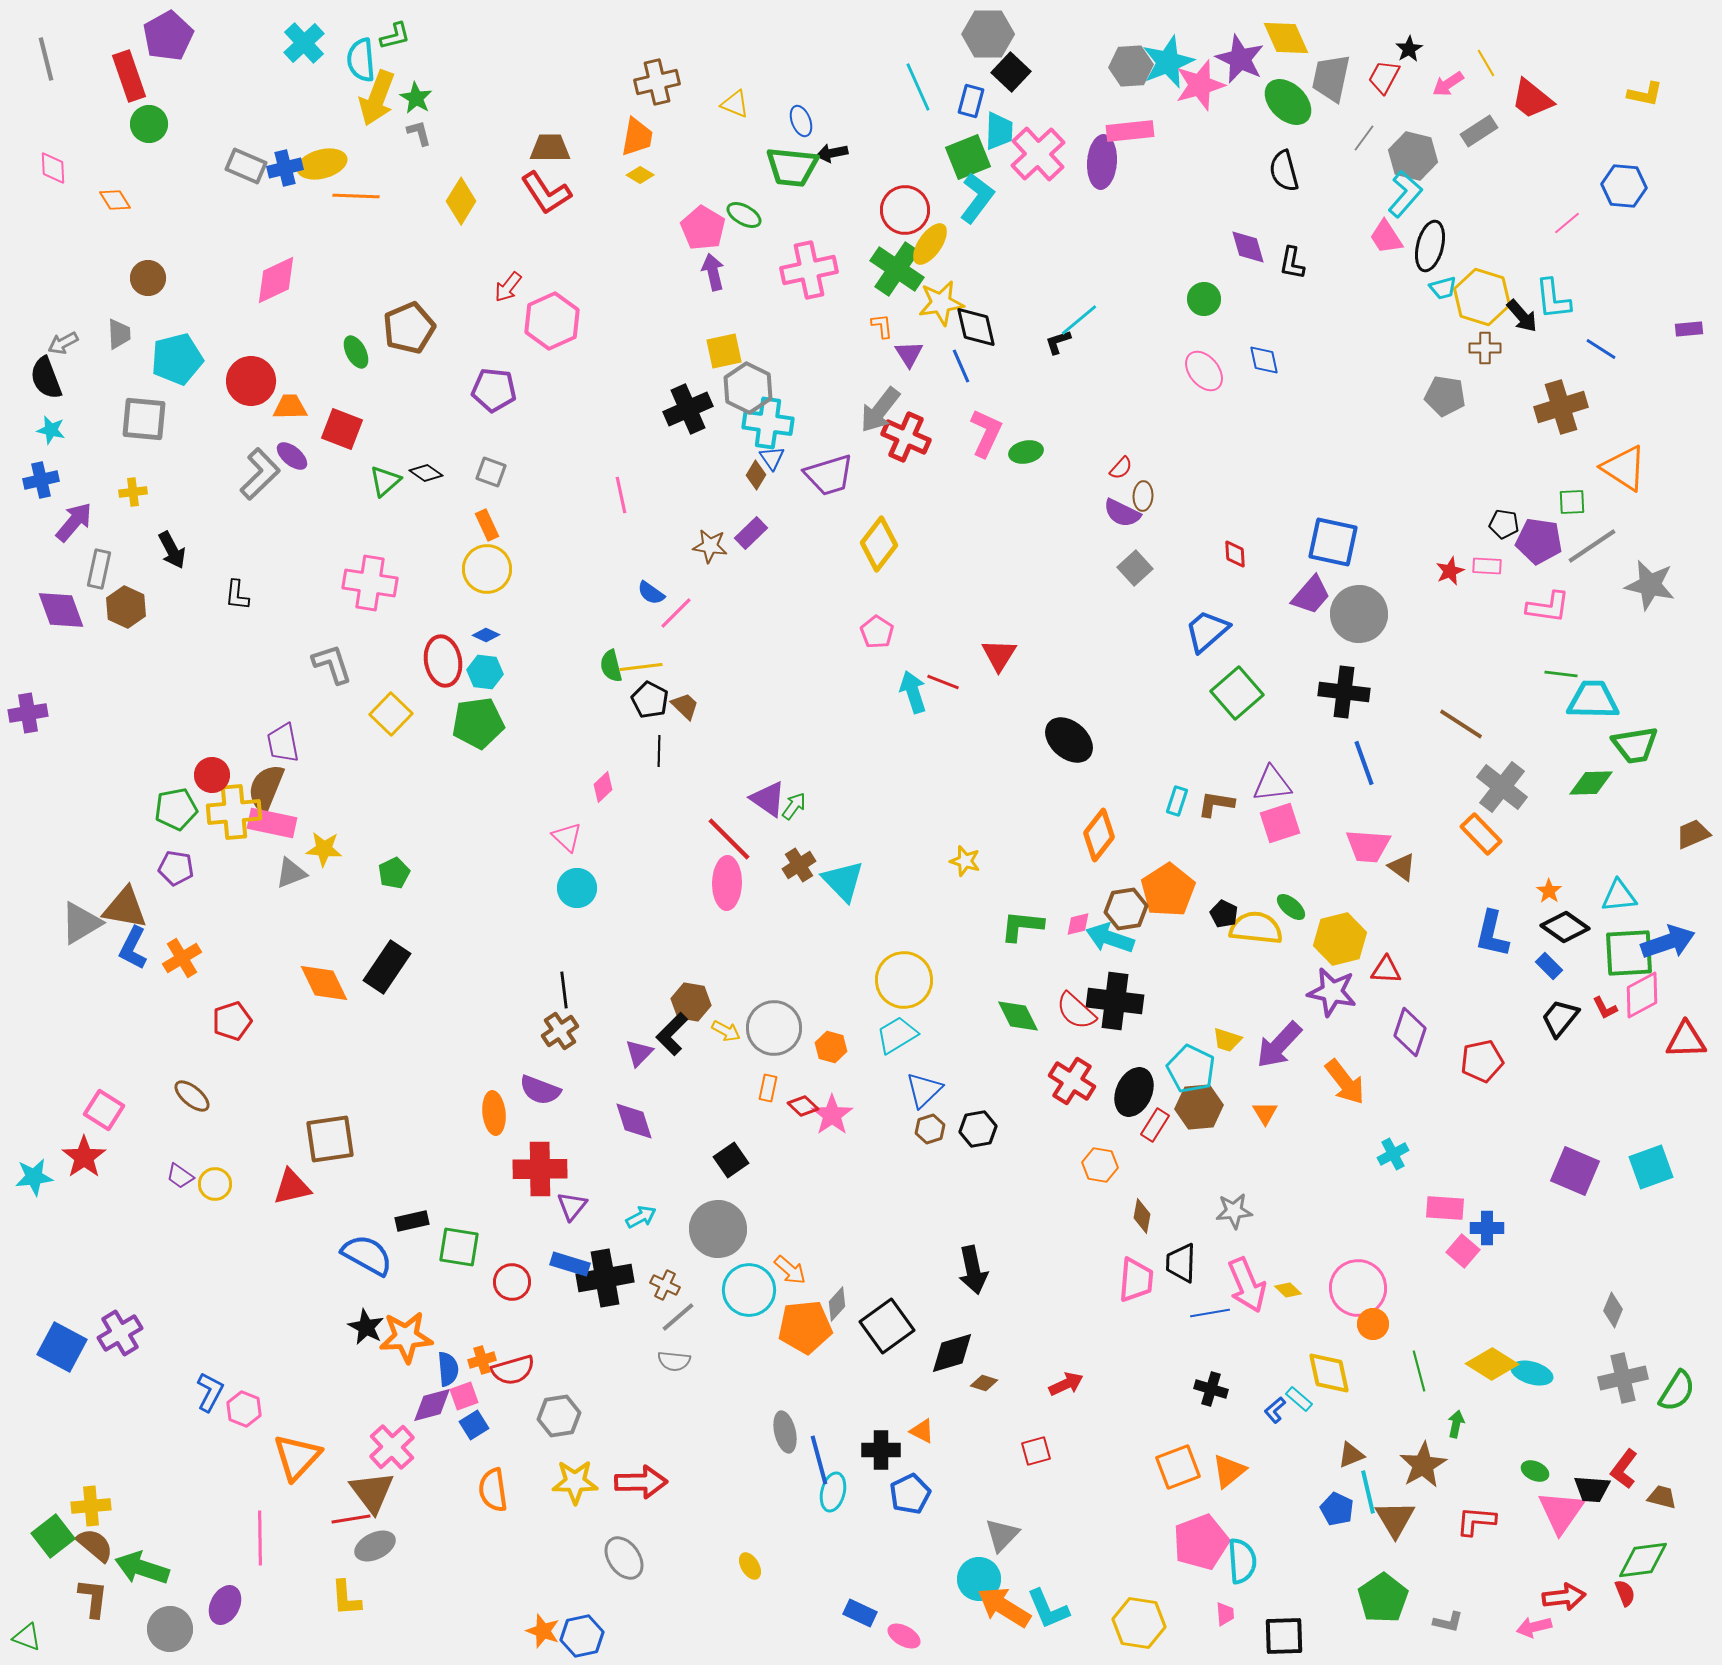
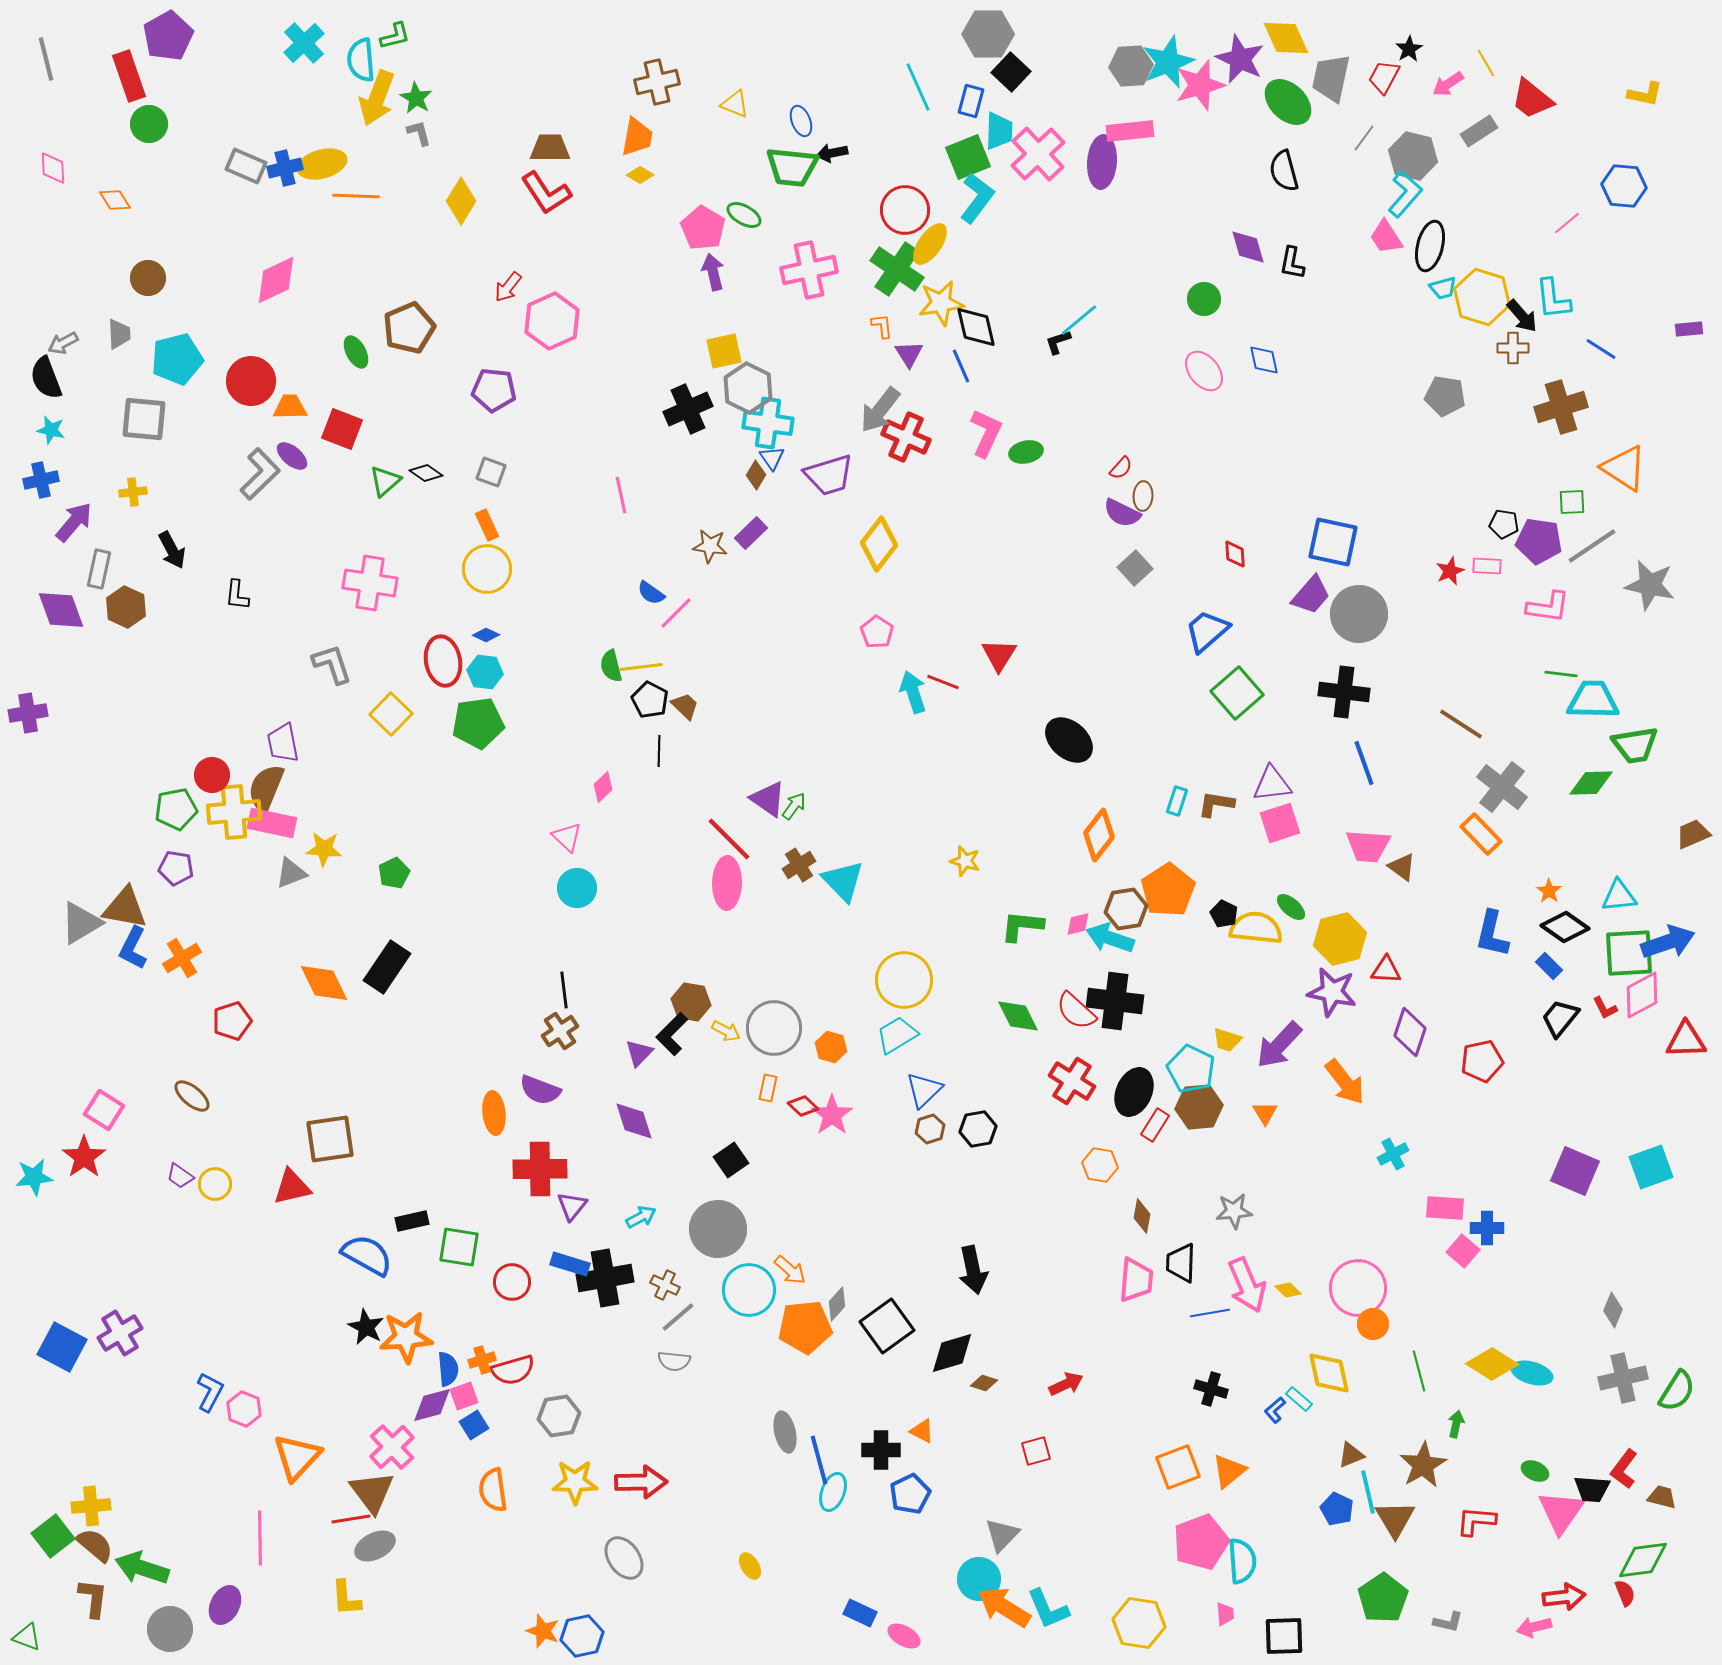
brown cross at (1485, 348): moved 28 px right
cyan ellipse at (833, 1492): rotated 6 degrees clockwise
